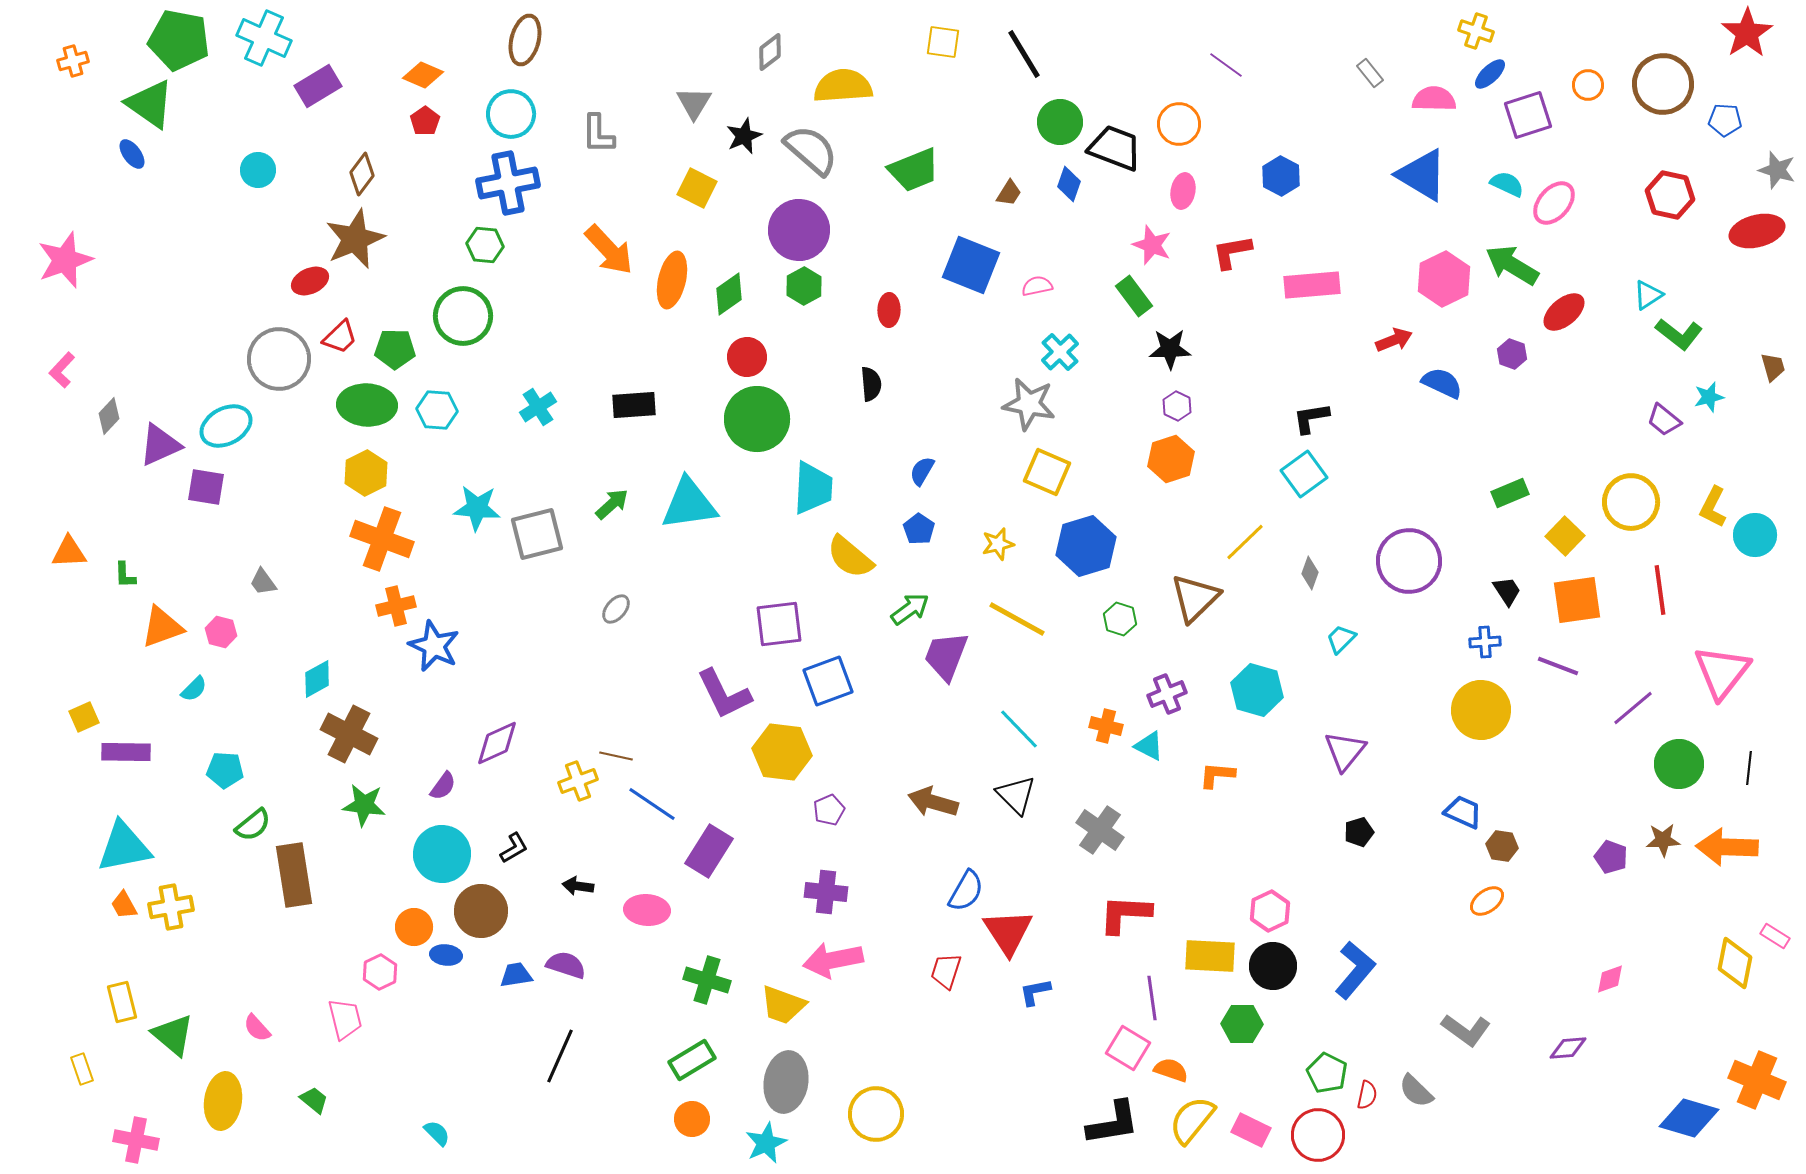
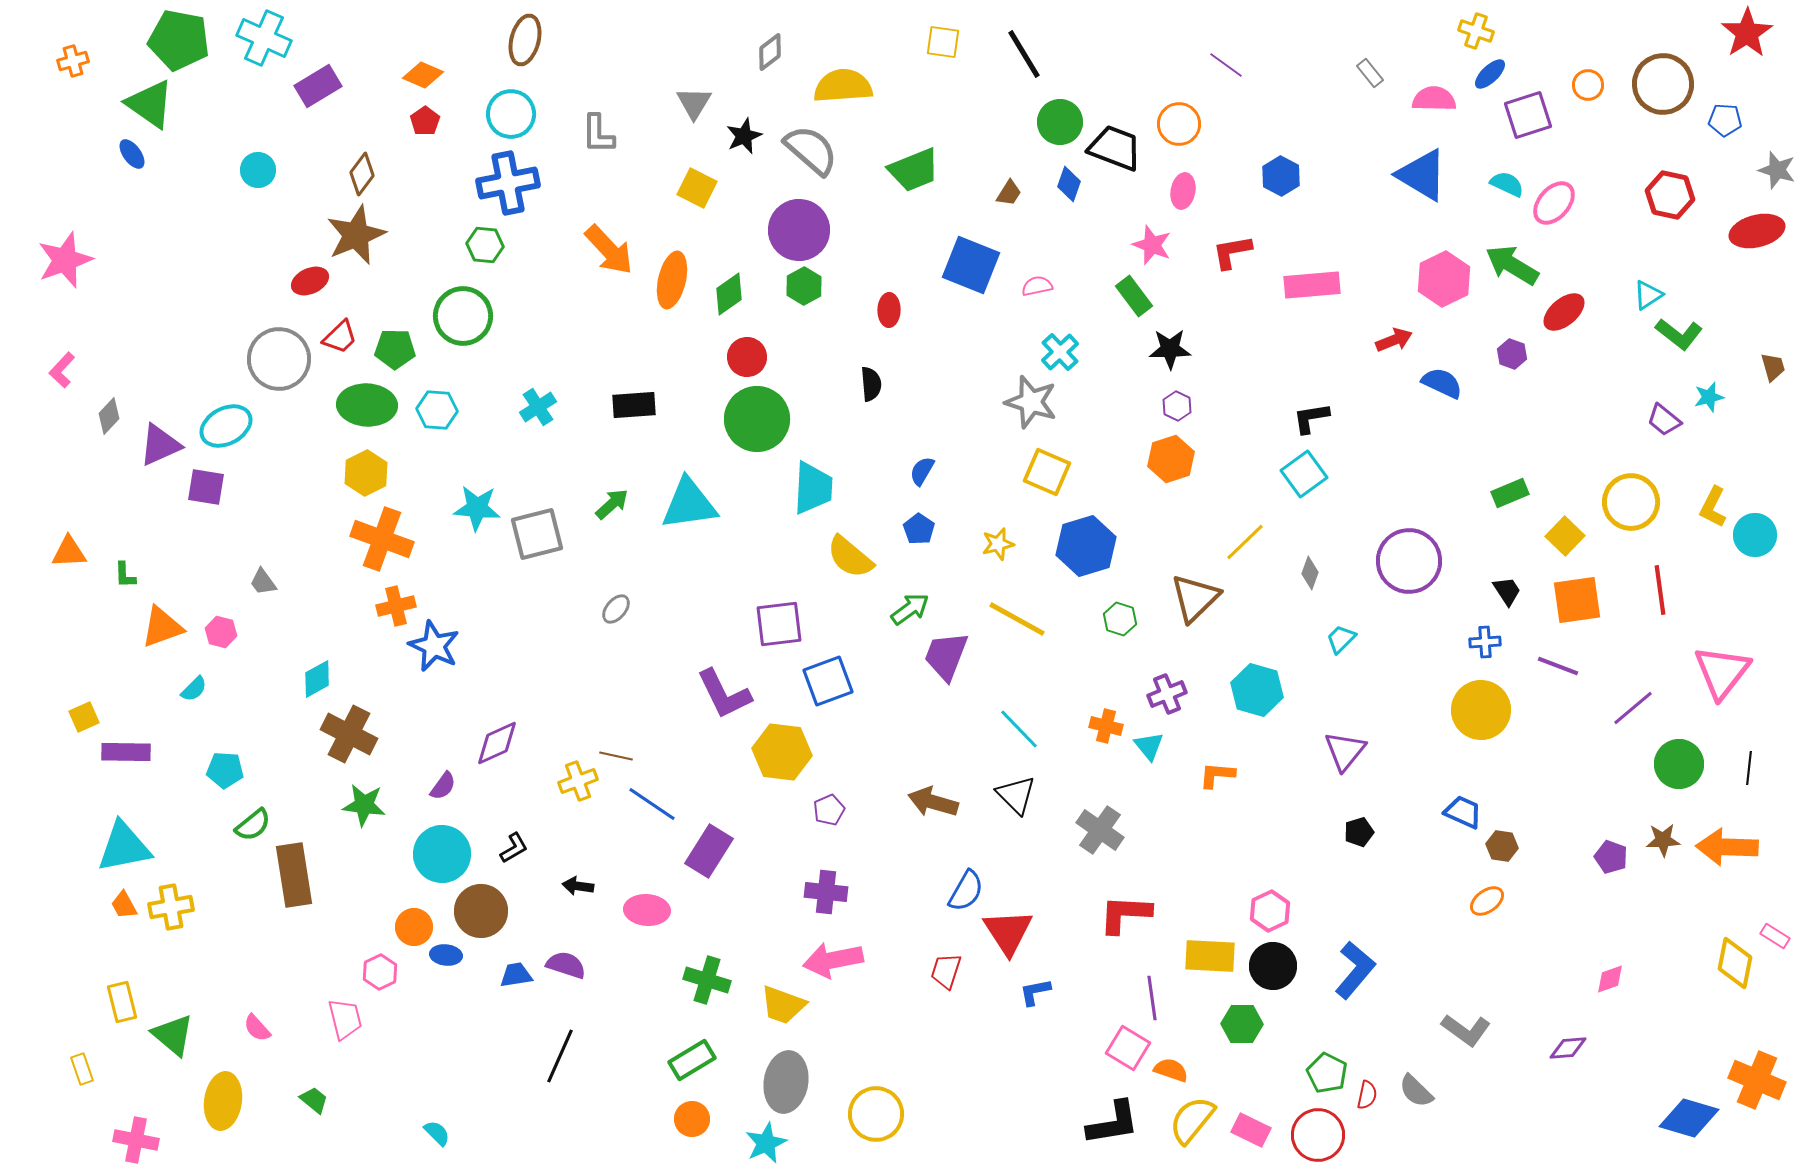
brown star at (355, 239): moved 1 px right, 4 px up
gray star at (1029, 404): moved 2 px right, 2 px up; rotated 6 degrees clockwise
cyan triangle at (1149, 746): rotated 24 degrees clockwise
